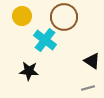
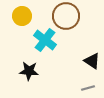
brown circle: moved 2 px right, 1 px up
